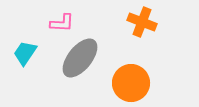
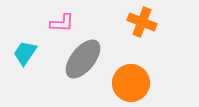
gray ellipse: moved 3 px right, 1 px down
